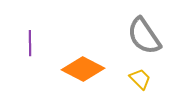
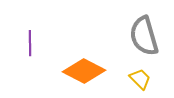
gray semicircle: rotated 18 degrees clockwise
orange diamond: moved 1 px right, 2 px down
